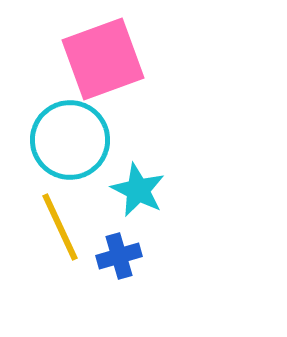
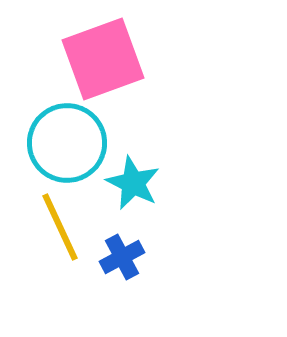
cyan circle: moved 3 px left, 3 px down
cyan star: moved 5 px left, 7 px up
blue cross: moved 3 px right, 1 px down; rotated 12 degrees counterclockwise
